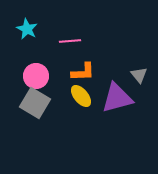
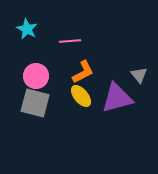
orange L-shape: rotated 25 degrees counterclockwise
gray square: rotated 16 degrees counterclockwise
